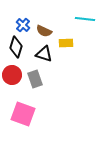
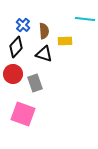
brown semicircle: rotated 119 degrees counterclockwise
yellow rectangle: moved 1 px left, 2 px up
black diamond: rotated 25 degrees clockwise
red circle: moved 1 px right, 1 px up
gray rectangle: moved 4 px down
